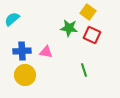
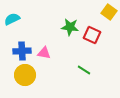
yellow square: moved 21 px right
cyan semicircle: rotated 14 degrees clockwise
green star: moved 1 px right, 1 px up
pink triangle: moved 2 px left, 1 px down
green line: rotated 40 degrees counterclockwise
